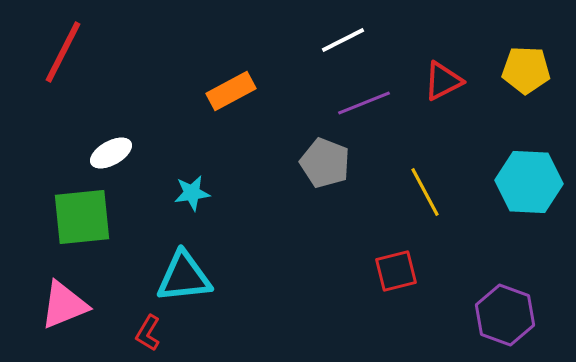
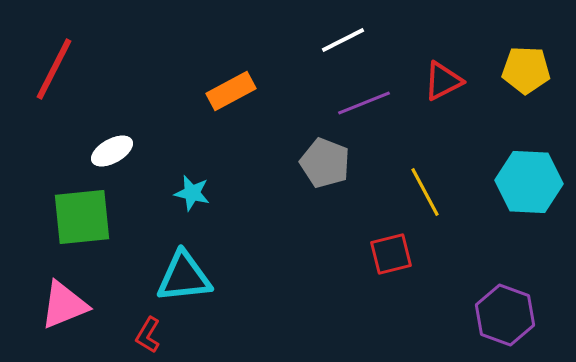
red line: moved 9 px left, 17 px down
white ellipse: moved 1 px right, 2 px up
cyan star: rotated 21 degrees clockwise
red square: moved 5 px left, 17 px up
red L-shape: moved 2 px down
